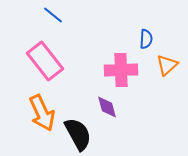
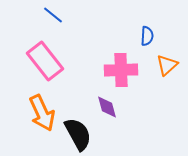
blue semicircle: moved 1 px right, 3 px up
